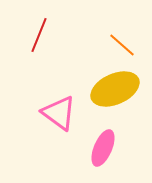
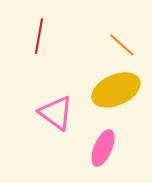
red line: moved 1 px down; rotated 12 degrees counterclockwise
yellow ellipse: moved 1 px right, 1 px down
pink triangle: moved 3 px left
